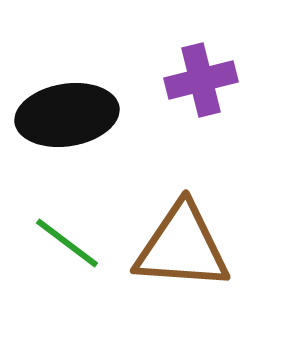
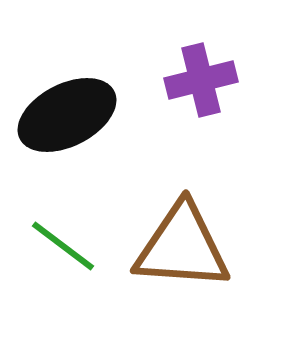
black ellipse: rotated 18 degrees counterclockwise
green line: moved 4 px left, 3 px down
